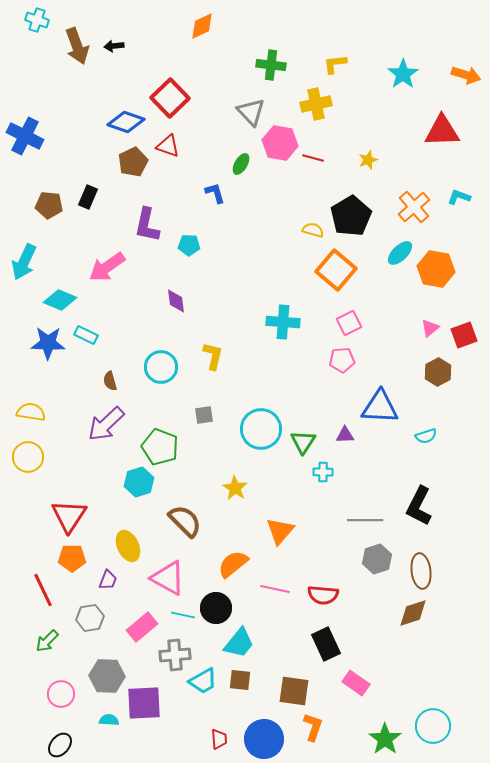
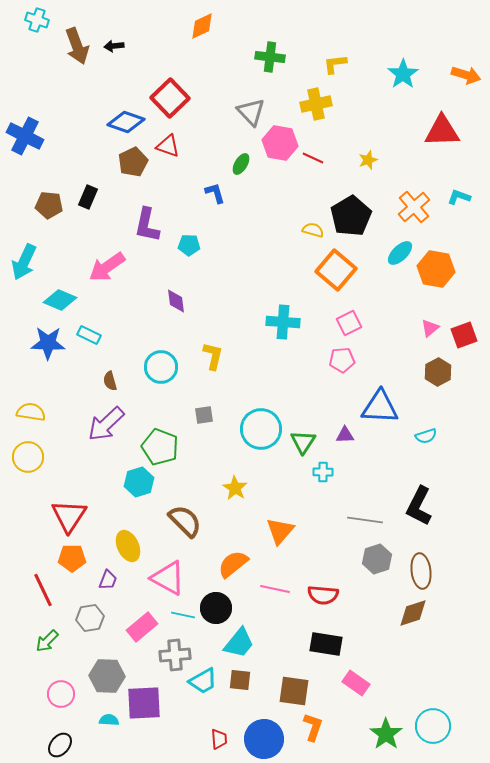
green cross at (271, 65): moved 1 px left, 8 px up
red line at (313, 158): rotated 10 degrees clockwise
cyan rectangle at (86, 335): moved 3 px right
gray line at (365, 520): rotated 8 degrees clockwise
black rectangle at (326, 644): rotated 56 degrees counterclockwise
green star at (385, 739): moved 1 px right, 5 px up
